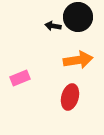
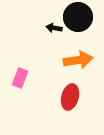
black arrow: moved 1 px right, 2 px down
pink rectangle: rotated 48 degrees counterclockwise
